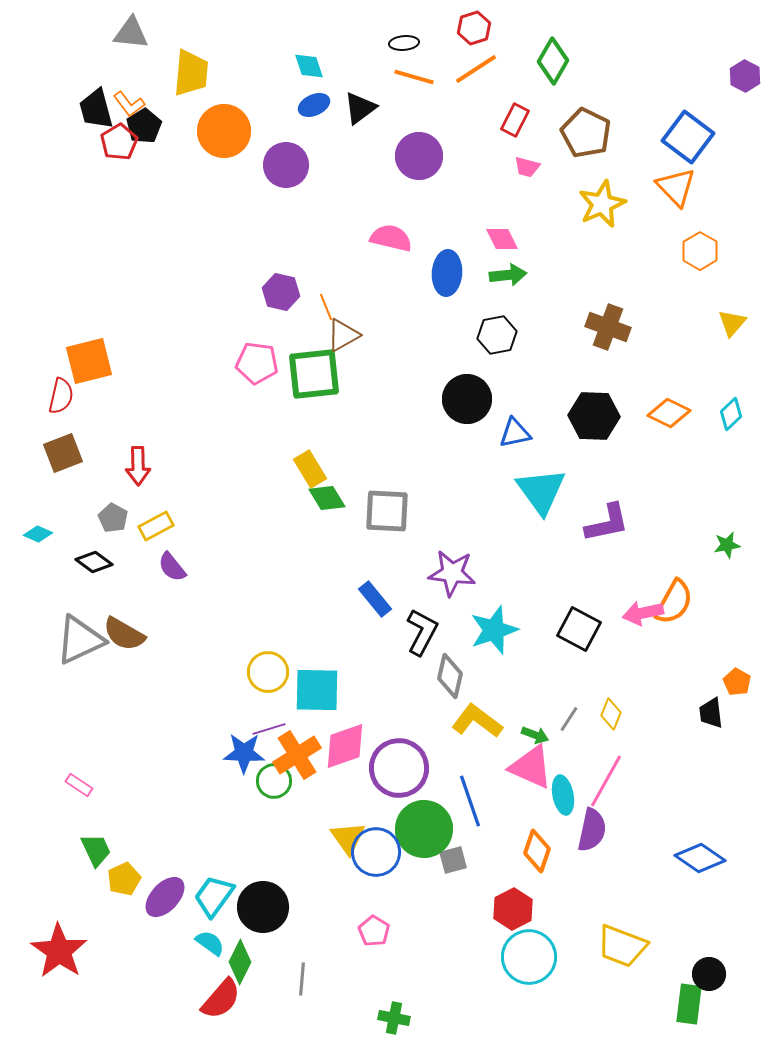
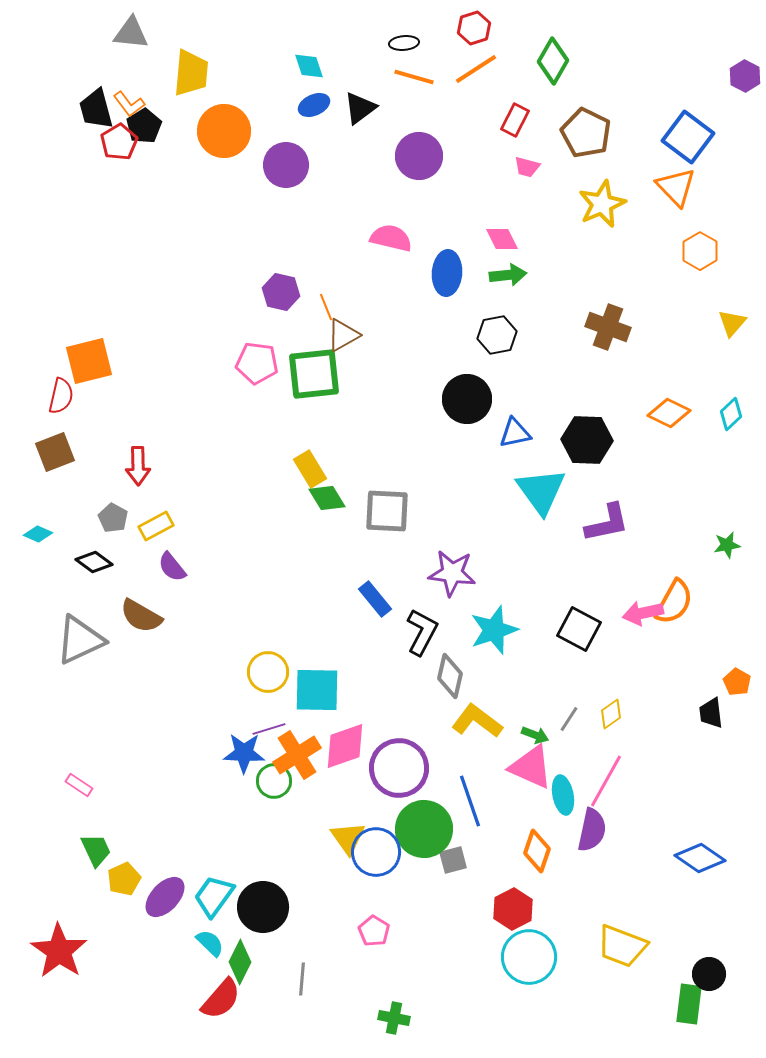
black hexagon at (594, 416): moved 7 px left, 24 px down
brown square at (63, 453): moved 8 px left, 1 px up
brown semicircle at (124, 634): moved 17 px right, 18 px up
yellow diamond at (611, 714): rotated 32 degrees clockwise
cyan semicircle at (210, 943): rotated 8 degrees clockwise
